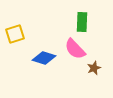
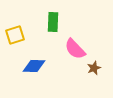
green rectangle: moved 29 px left
yellow square: moved 1 px down
blue diamond: moved 10 px left, 8 px down; rotated 15 degrees counterclockwise
